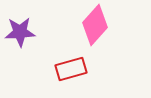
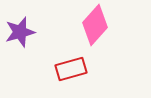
purple star: rotated 12 degrees counterclockwise
